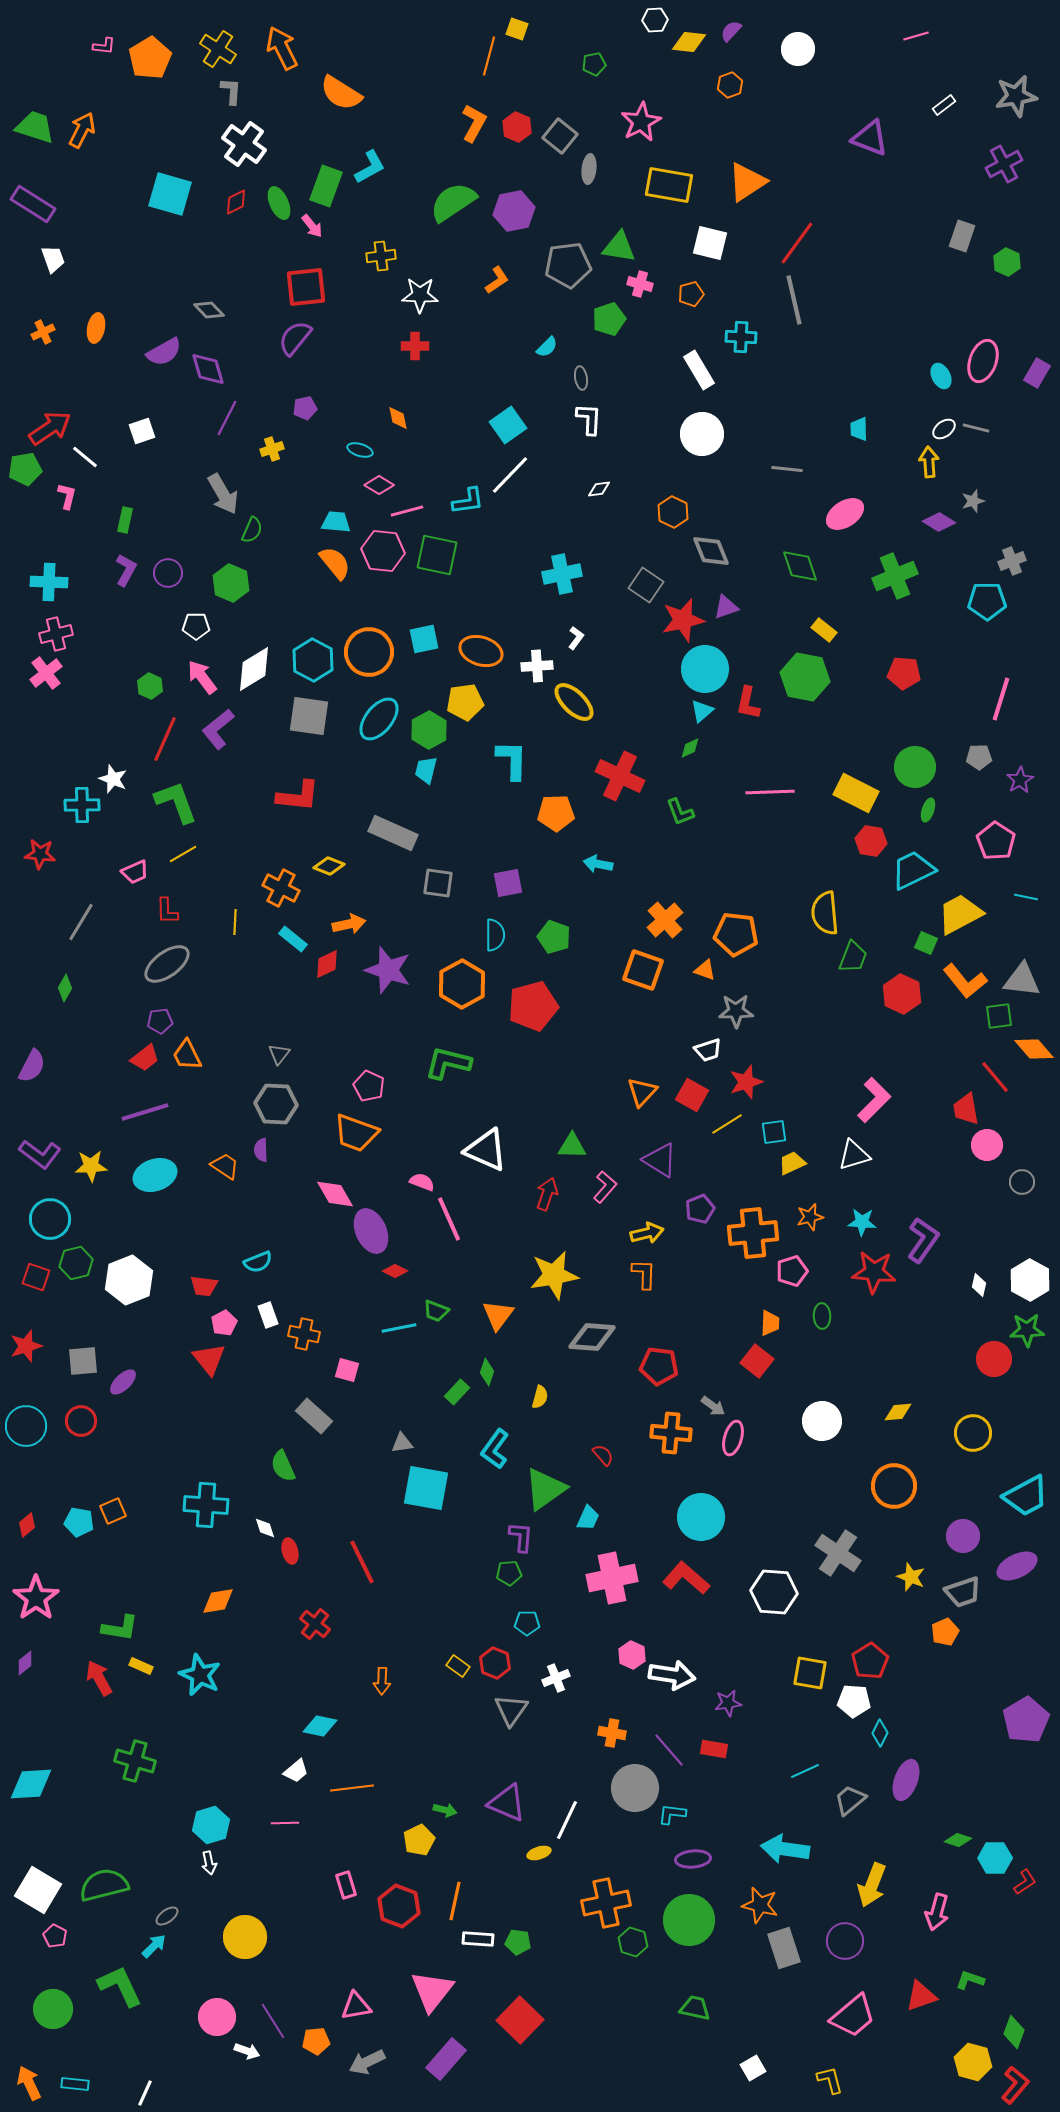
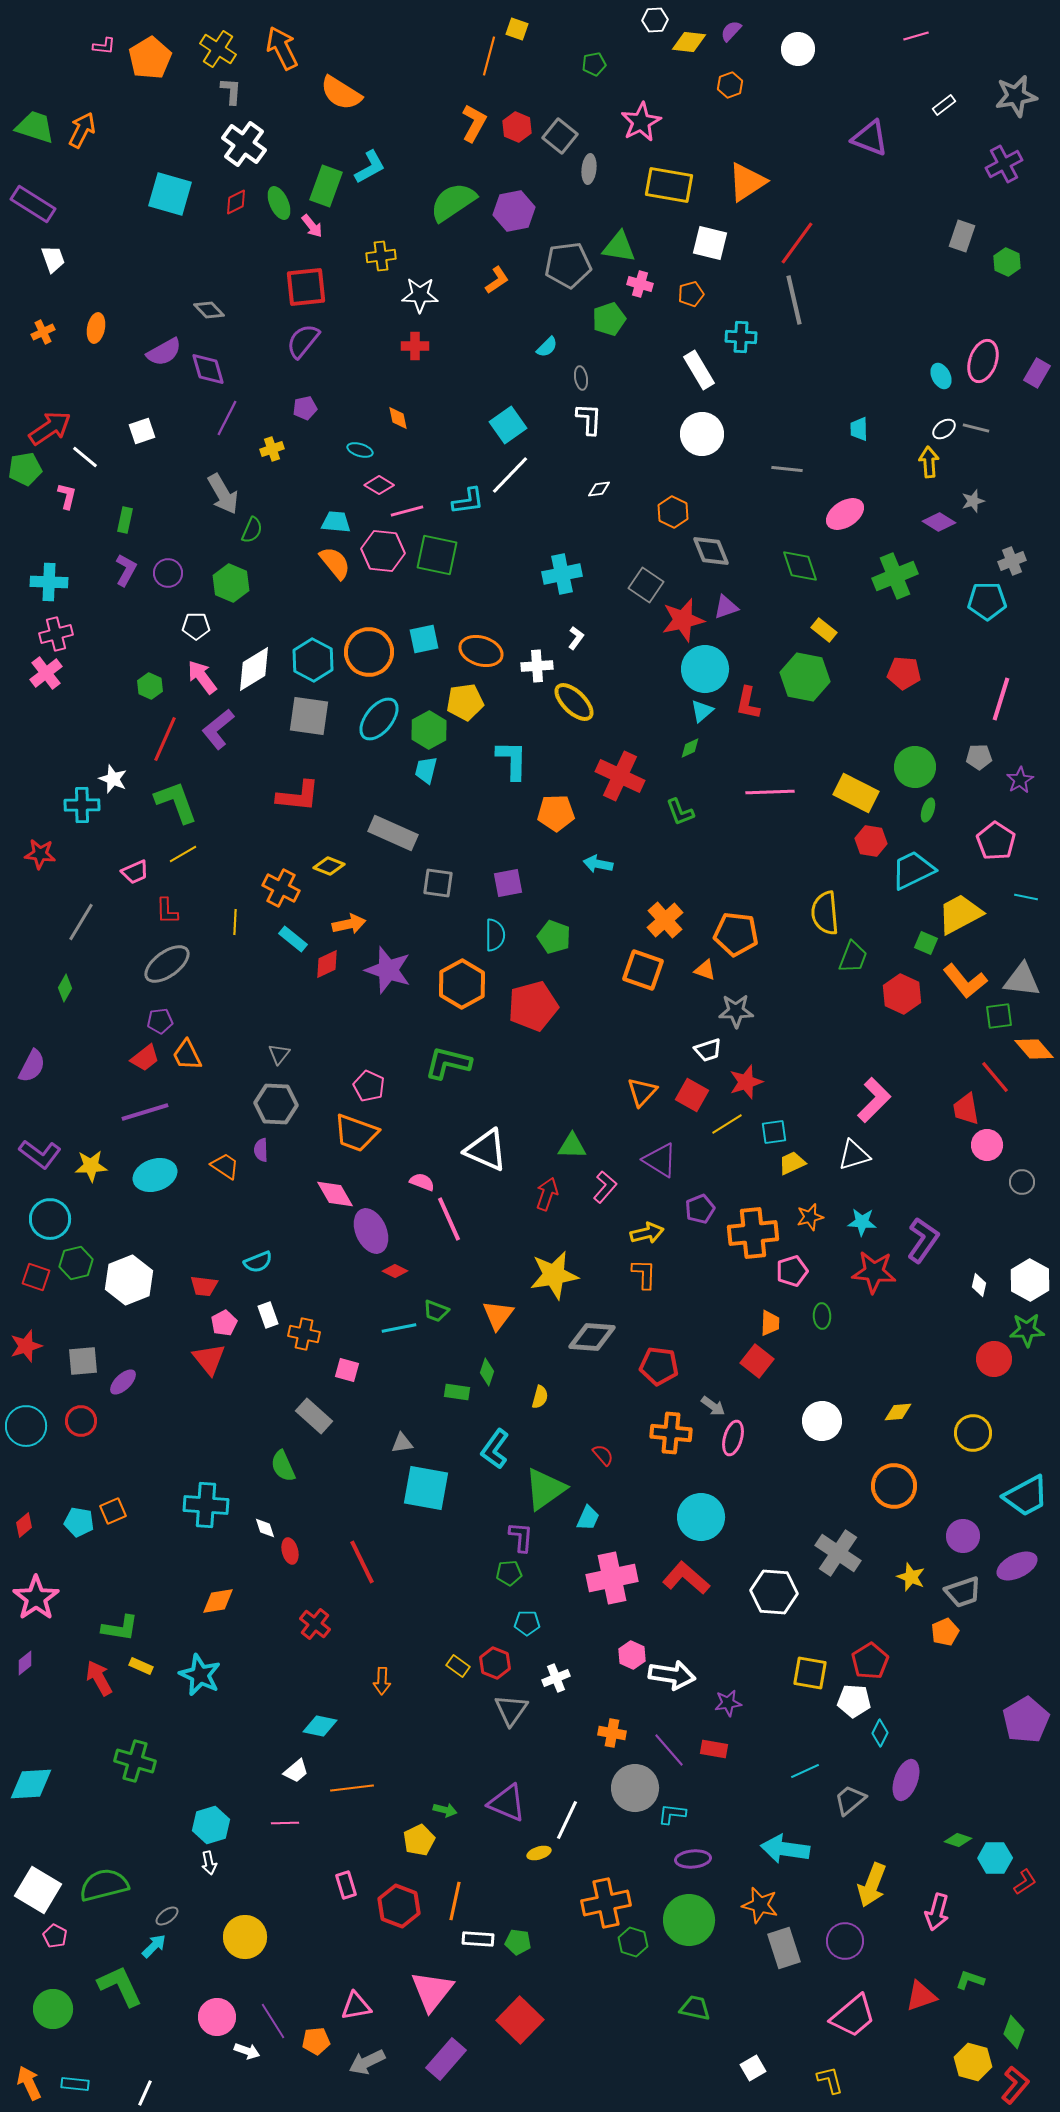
purple semicircle at (295, 338): moved 8 px right, 3 px down
green rectangle at (457, 1392): rotated 55 degrees clockwise
red diamond at (27, 1525): moved 3 px left
